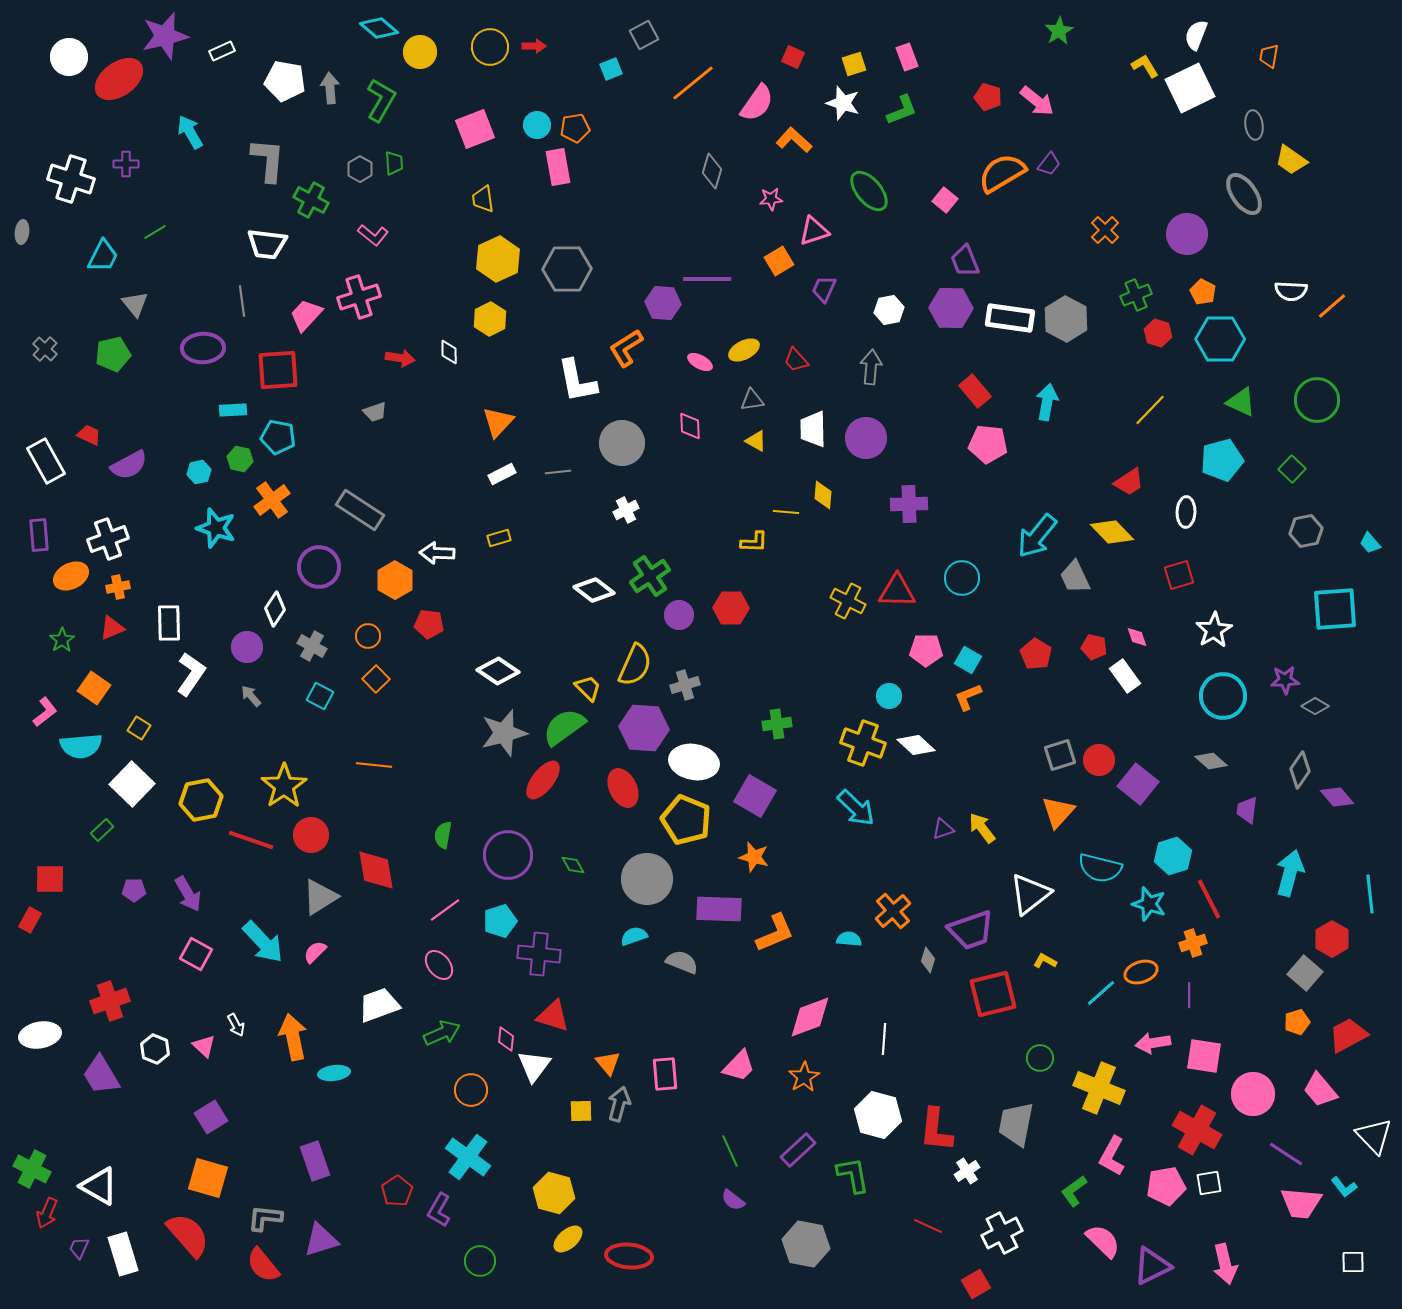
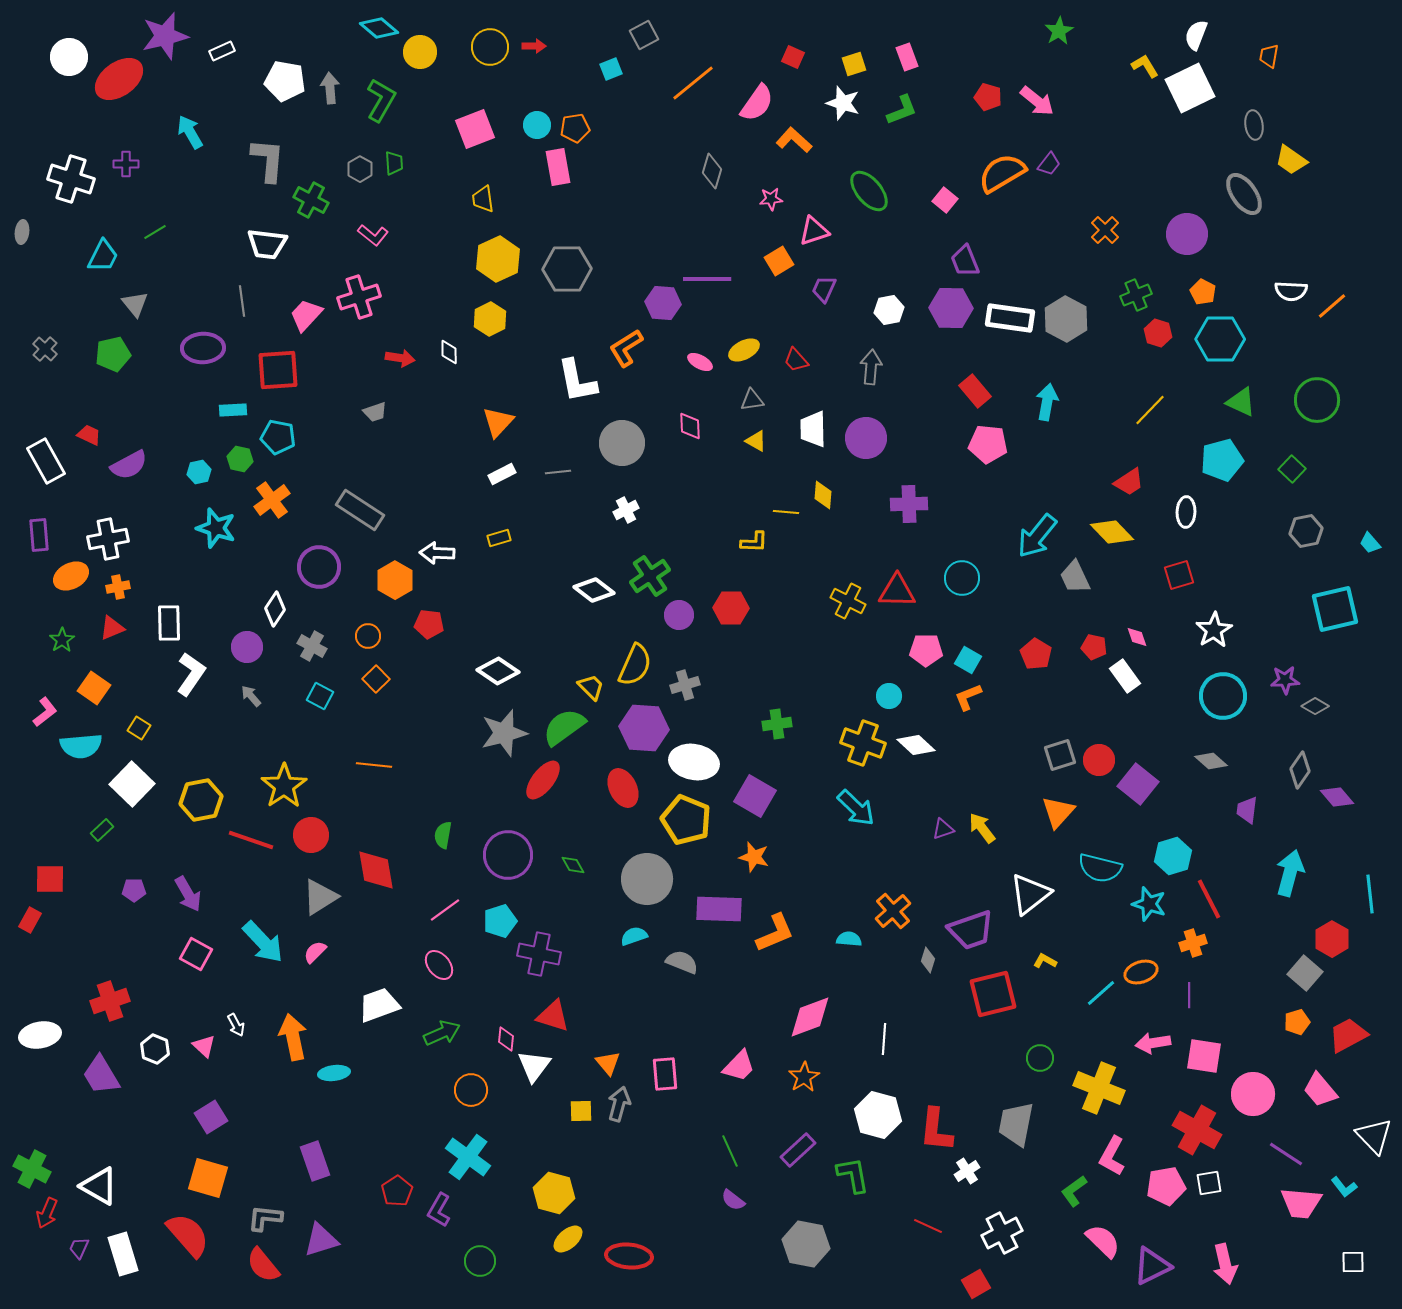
white cross at (108, 539): rotated 9 degrees clockwise
cyan square at (1335, 609): rotated 9 degrees counterclockwise
yellow trapezoid at (588, 688): moved 3 px right, 1 px up
purple cross at (539, 954): rotated 6 degrees clockwise
